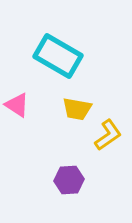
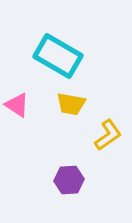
yellow trapezoid: moved 6 px left, 5 px up
